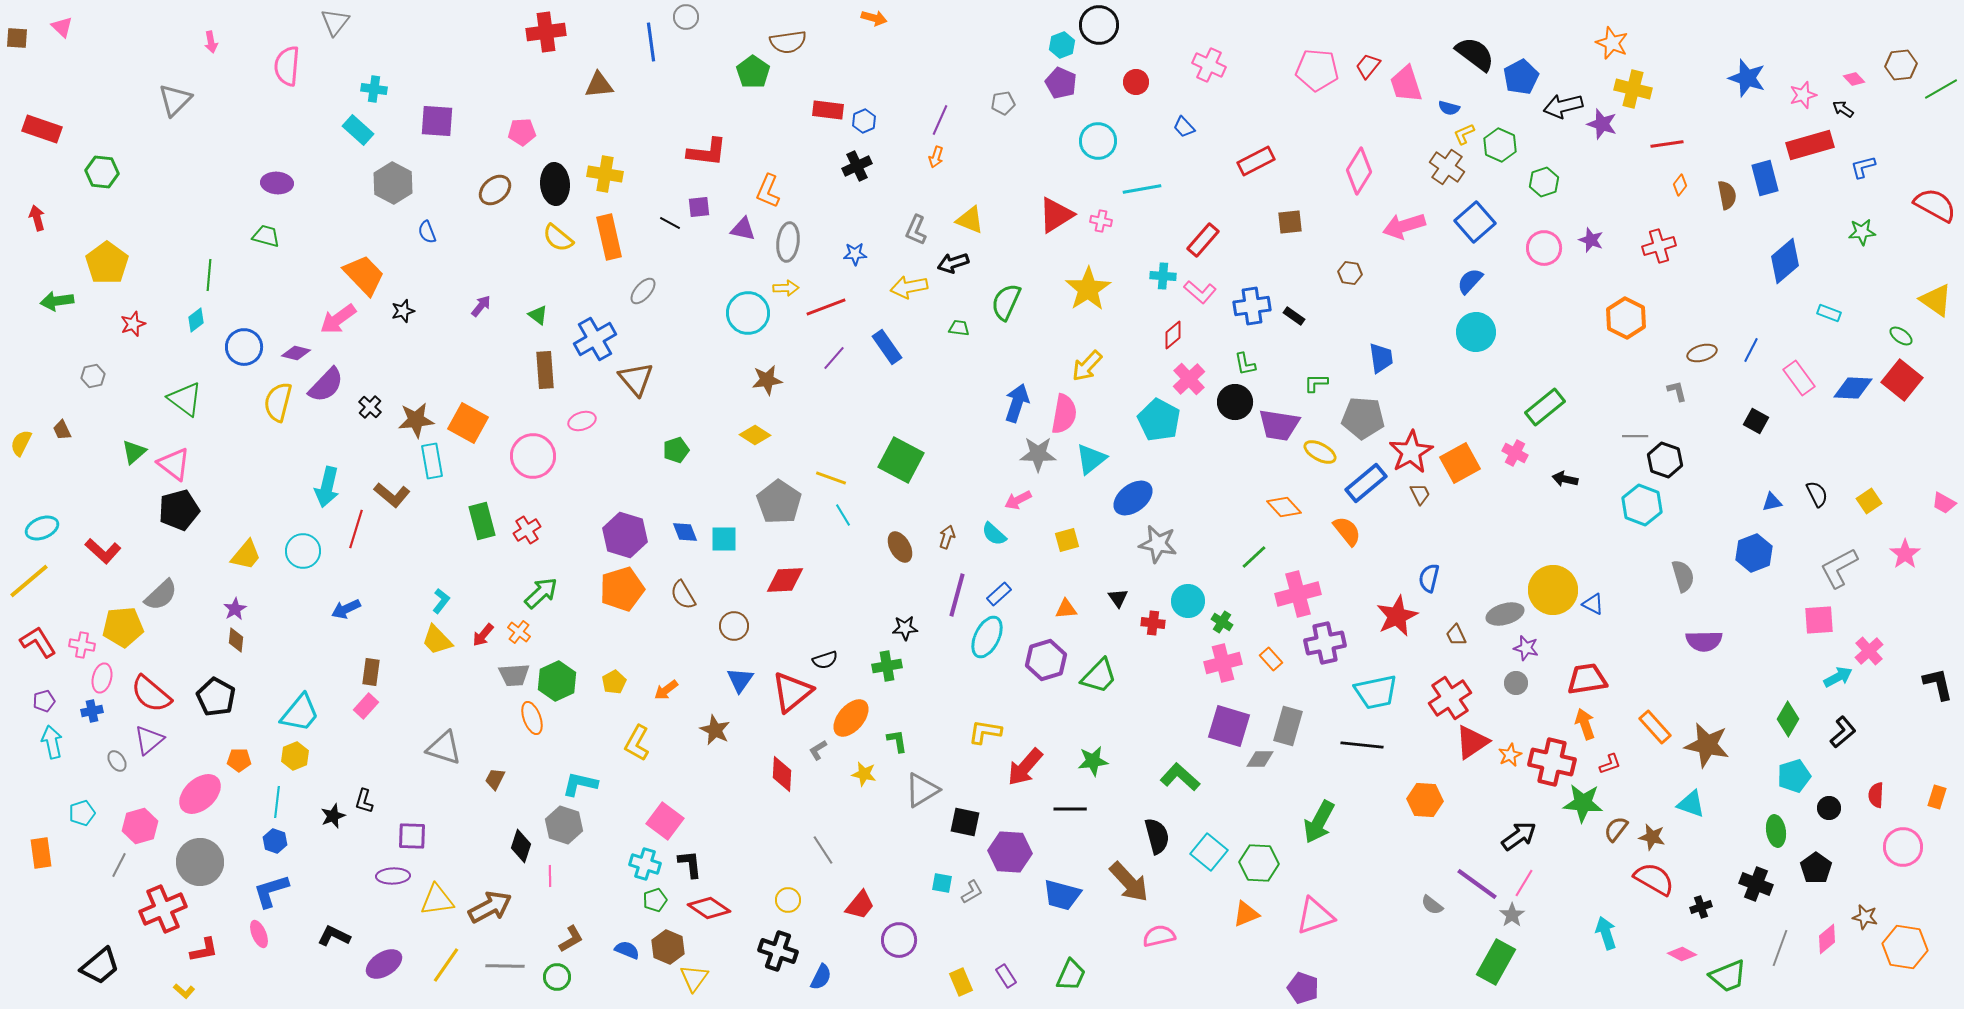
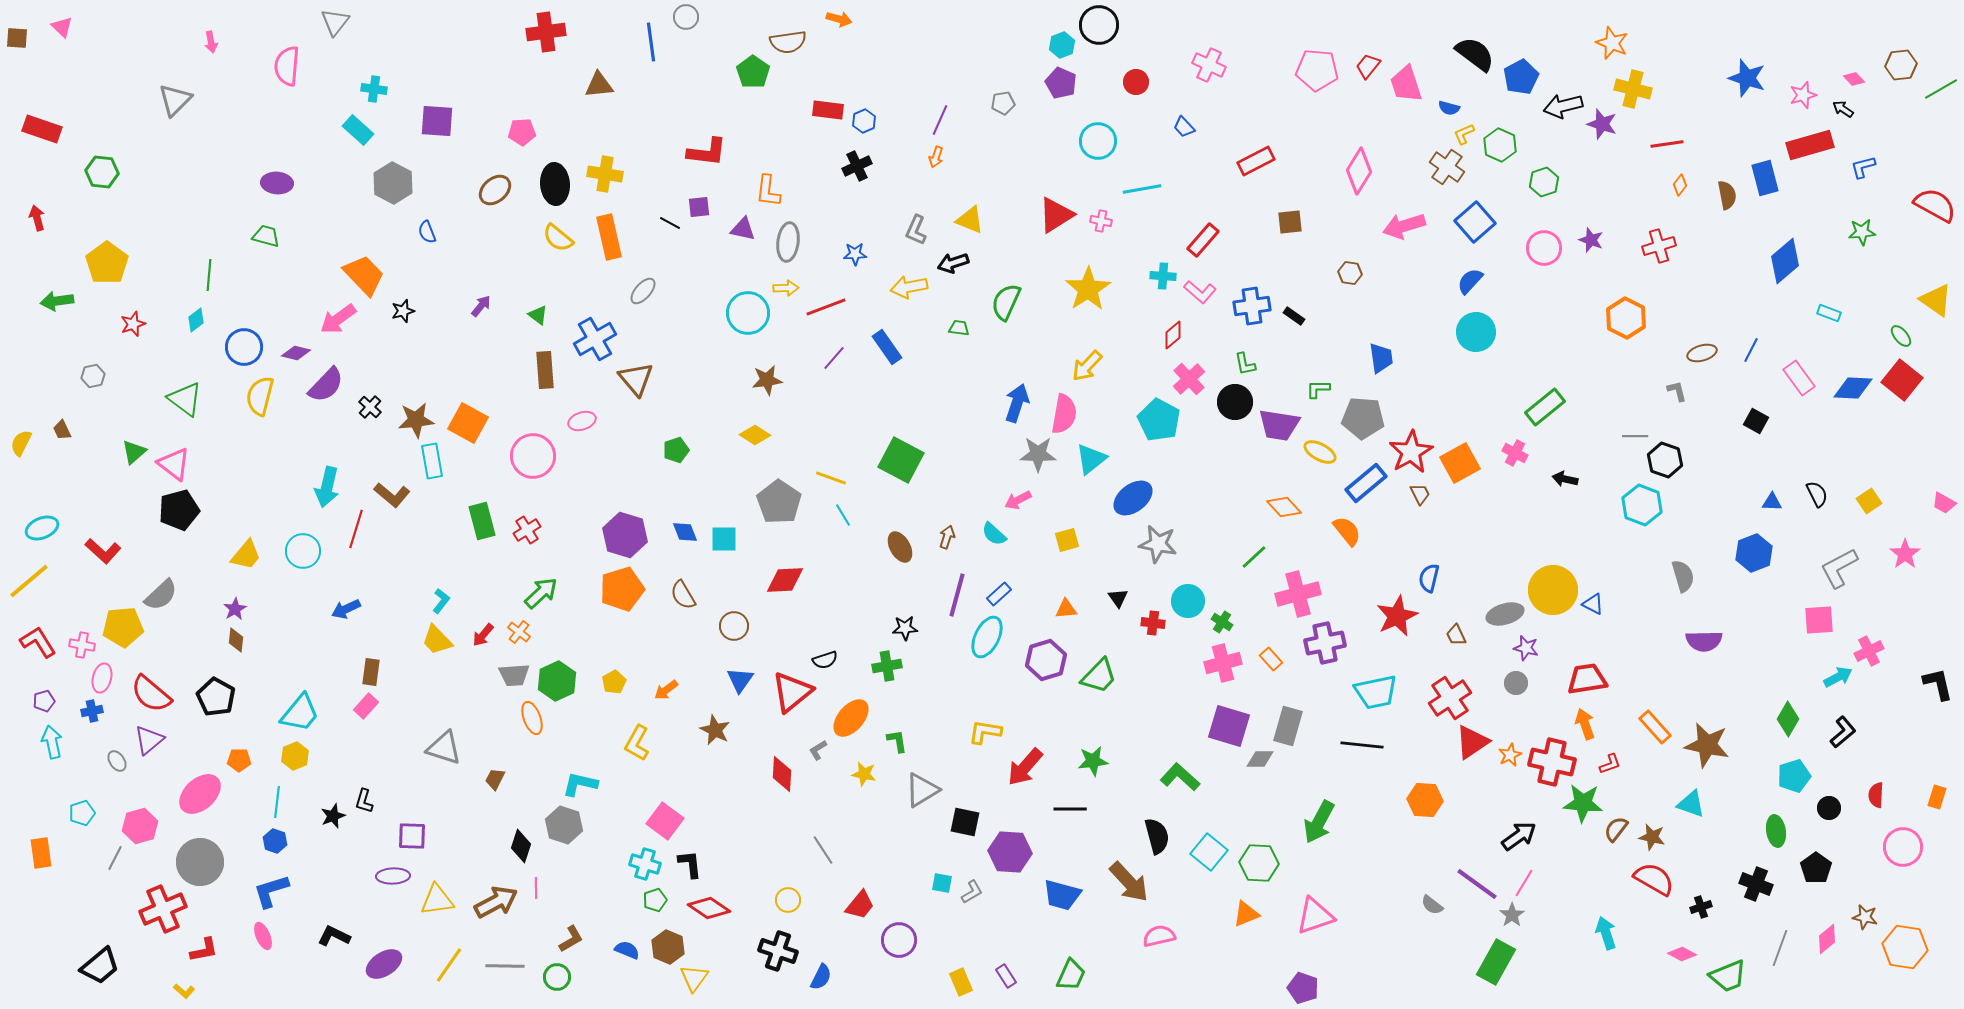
orange arrow at (874, 18): moved 35 px left, 1 px down
orange L-shape at (768, 191): rotated 16 degrees counterclockwise
green ellipse at (1901, 336): rotated 15 degrees clockwise
green L-shape at (1316, 383): moved 2 px right, 6 px down
yellow semicircle at (278, 402): moved 18 px left, 6 px up
blue triangle at (1772, 502): rotated 15 degrees clockwise
pink cross at (1869, 651): rotated 16 degrees clockwise
gray line at (119, 865): moved 4 px left, 7 px up
pink line at (550, 876): moved 14 px left, 12 px down
brown arrow at (490, 907): moved 6 px right, 5 px up
pink ellipse at (259, 934): moved 4 px right, 2 px down
yellow line at (446, 965): moved 3 px right
